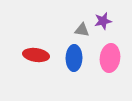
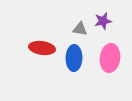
gray triangle: moved 2 px left, 1 px up
red ellipse: moved 6 px right, 7 px up
